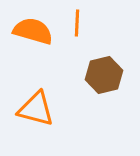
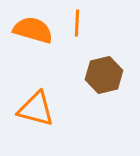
orange semicircle: moved 1 px up
